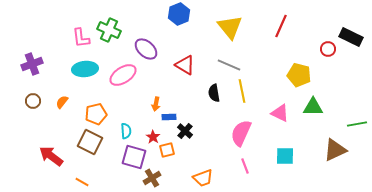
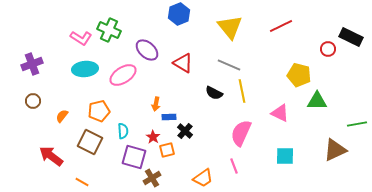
red line: rotated 40 degrees clockwise
pink L-shape: rotated 50 degrees counterclockwise
purple ellipse: moved 1 px right, 1 px down
red triangle: moved 2 px left, 2 px up
black semicircle: rotated 54 degrees counterclockwise
orange semicircle: moved 14 px down
green triangle: moved 4 px right, 6 px up
orange pentagon: moved 3 px right, 3 px up
cyan semicircle: moved 3 px left
pink line: moved 11 px left
orange trapezoid: rotated 15 degrees counterclockwise
